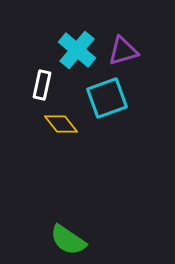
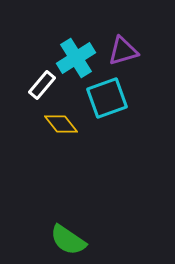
cyan cross: moved 1 px left, 8 px down; rotated 18 degrees clockwise
white rectangle: rotated 28 degrees clockwise
